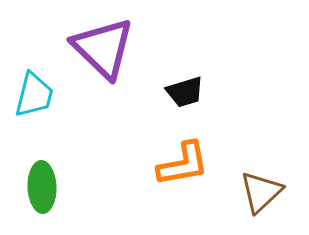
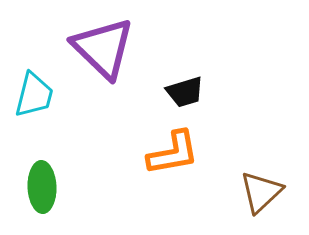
orange L-shape: moved 10 px left, 11 px up
